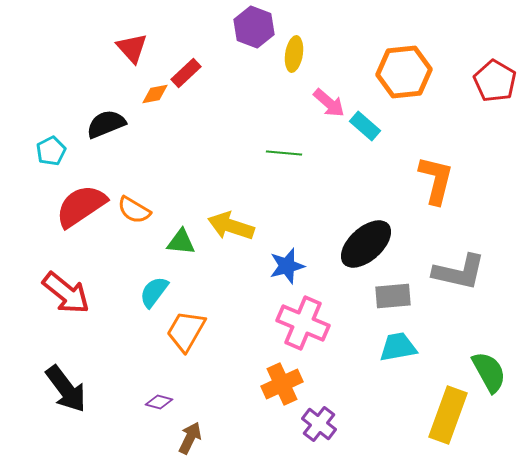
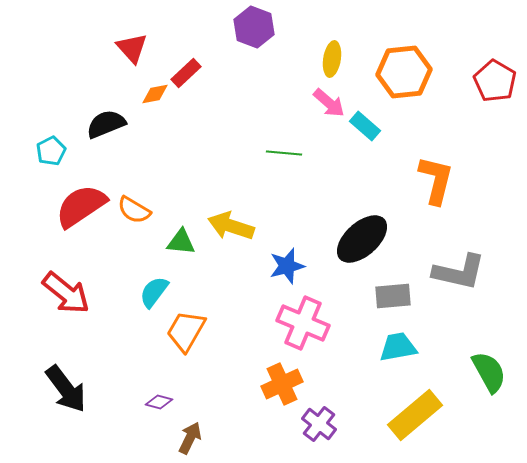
yellow ellipse: moved 38 px right, 5 px down
black ellipse: moved 4 px left, 5 px up
yellow rectangle: moved 33 px left; rotated 30 degrees clockwise
